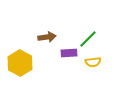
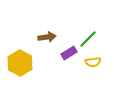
purple rectangle: rotated 28 degrees counterclockwise
